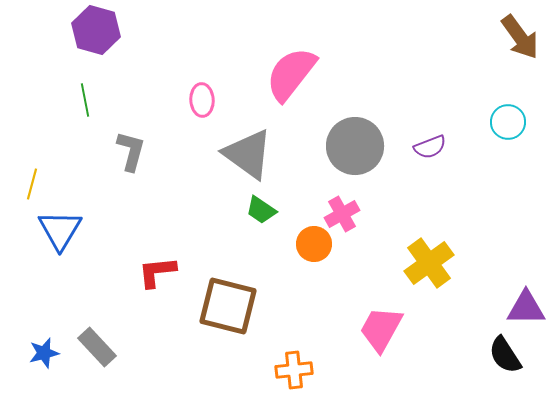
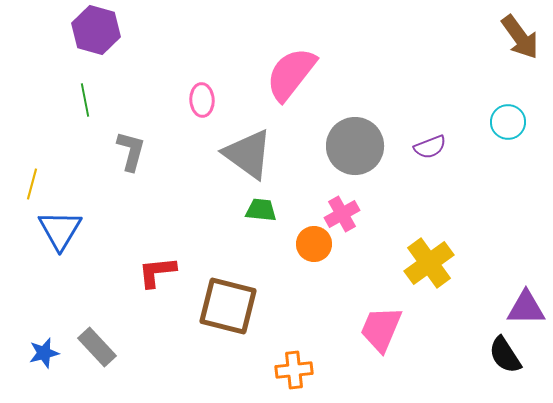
green trapezoid: rotated 152 degrees clockwise
pink trapezoid: rotated 6 degrees counterclockwise
